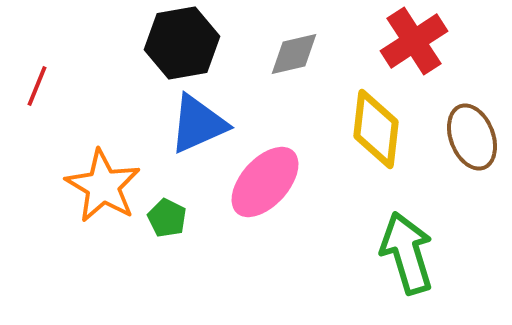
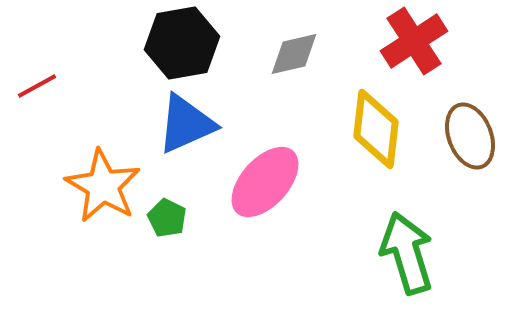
red line: rotated 39 degrees clockwise
blue triangle: moved 12 px left
brown ellipse: moved 2 px left, 1 px up
